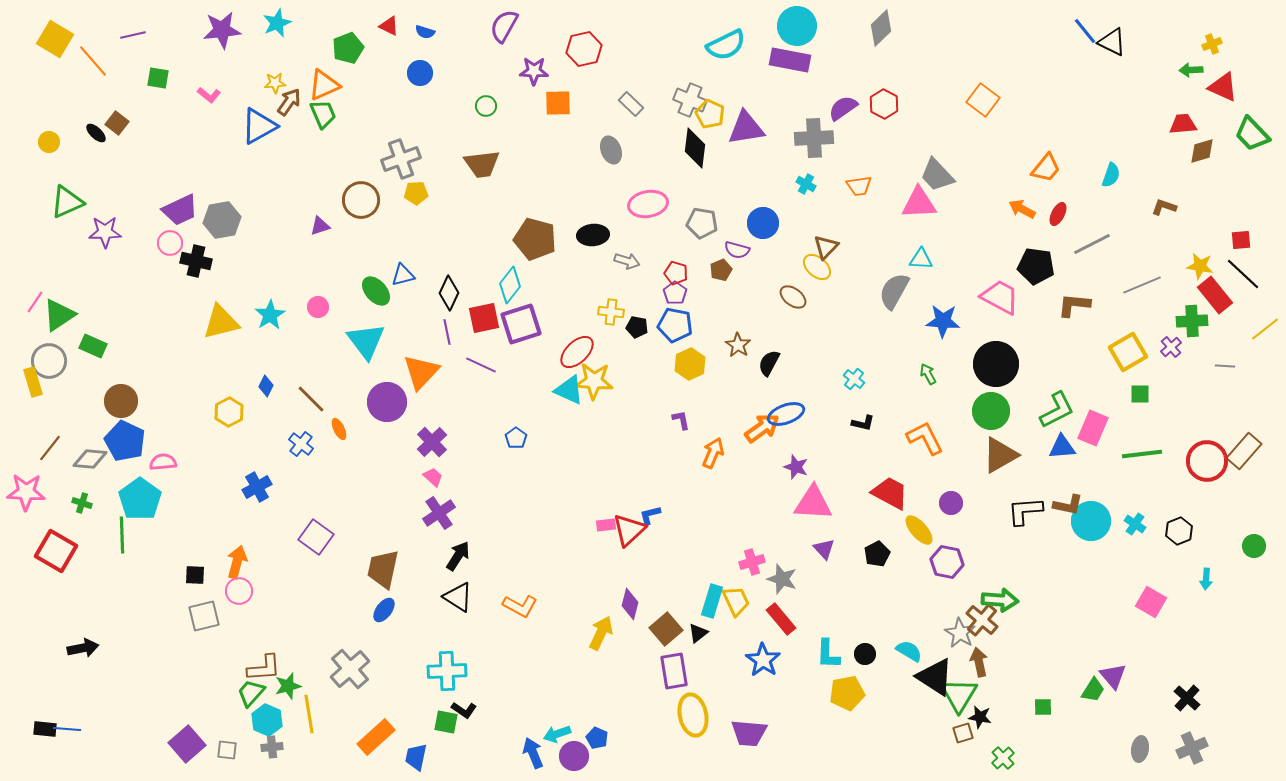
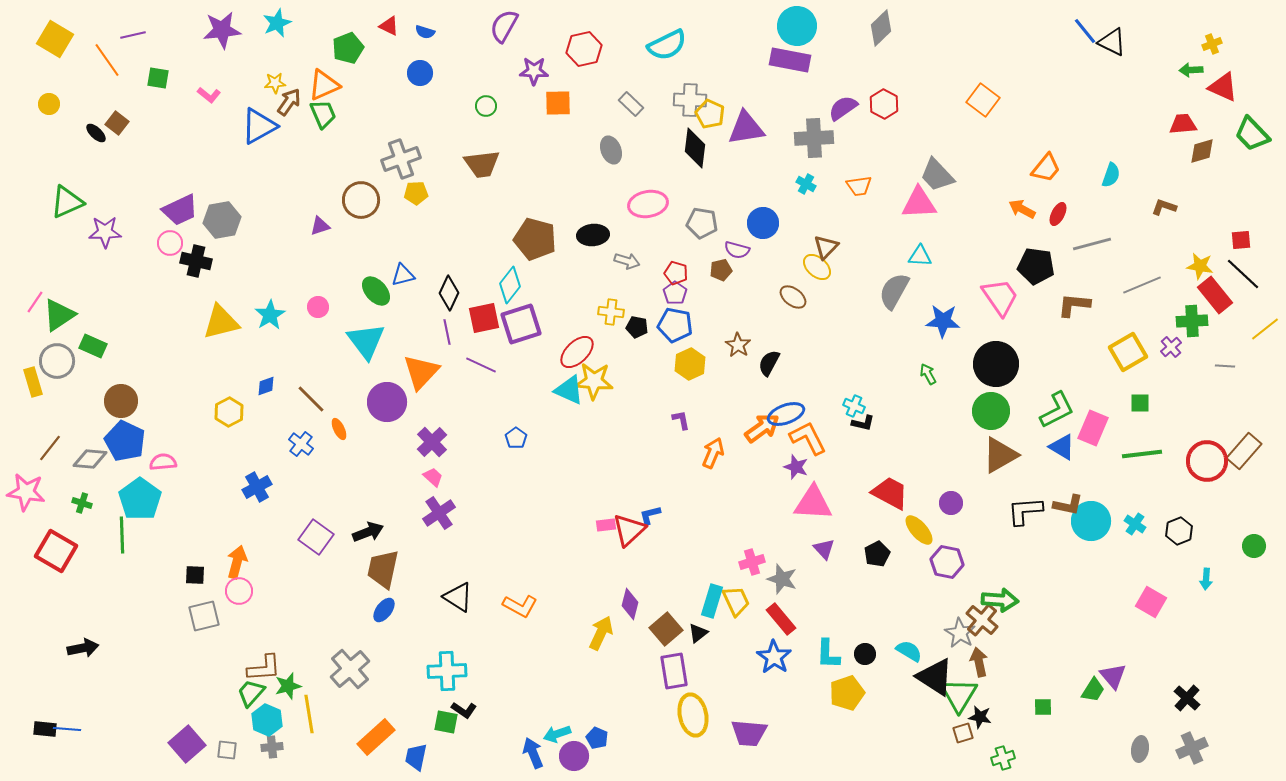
cyan semicircle at (726, 45): moved 59 px left
orange line at (93, 61): moved 14 px right, 1 px up; rotated 6 degrees clockwise
gray cross at (690, 100): rotated 20 degrees counterclockwise
yellow circle at (49, 142): moved 38 px up
gray line at (1092, 244): rotated 12 degrees clockwise
cyan triangle at (921, 259): moved 1 px left, 3 px up
brown pentagon at (721, 270): rotated 10 degrees clockwise
pink trapezoid at (1000, 297): rotated 27 degrees clockwise
gray circle at (49, 361): moved 8 px right
cyan cross at (854, 379): moved 27 px down; rotated 15 degrees counterclockwise
blue diamond at (266, 386): rotated 45 degrees clockwise
green square at (1140, 394): moved 9 px down
orange L-shape at (925, 438): moved 117 px left
blue triangle at (1062, 447): rotated 36 degrees clockwise
pink star at (26, 492): rotated 6 degrees clockwise
black arrow at (458, 556): moved 90 px left, 24 px up; rotated 36 degrees clockwise
blue star at (763, 660): moved 11 px right, 3 px up
yellow pentagon at (847, 693): rotated 8 degrees counterclockwise
green cross at (1003, 758): rotated 25 degrees clockwise
